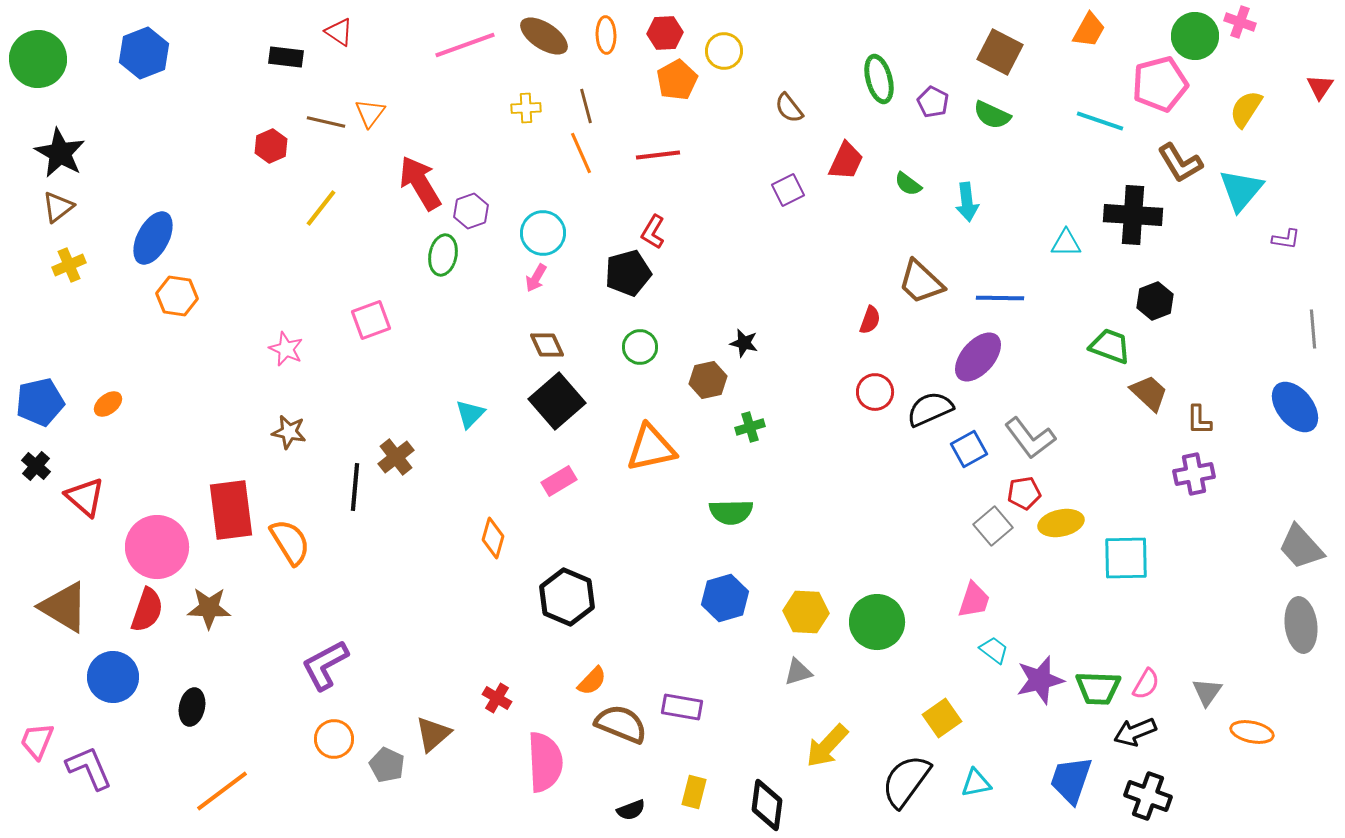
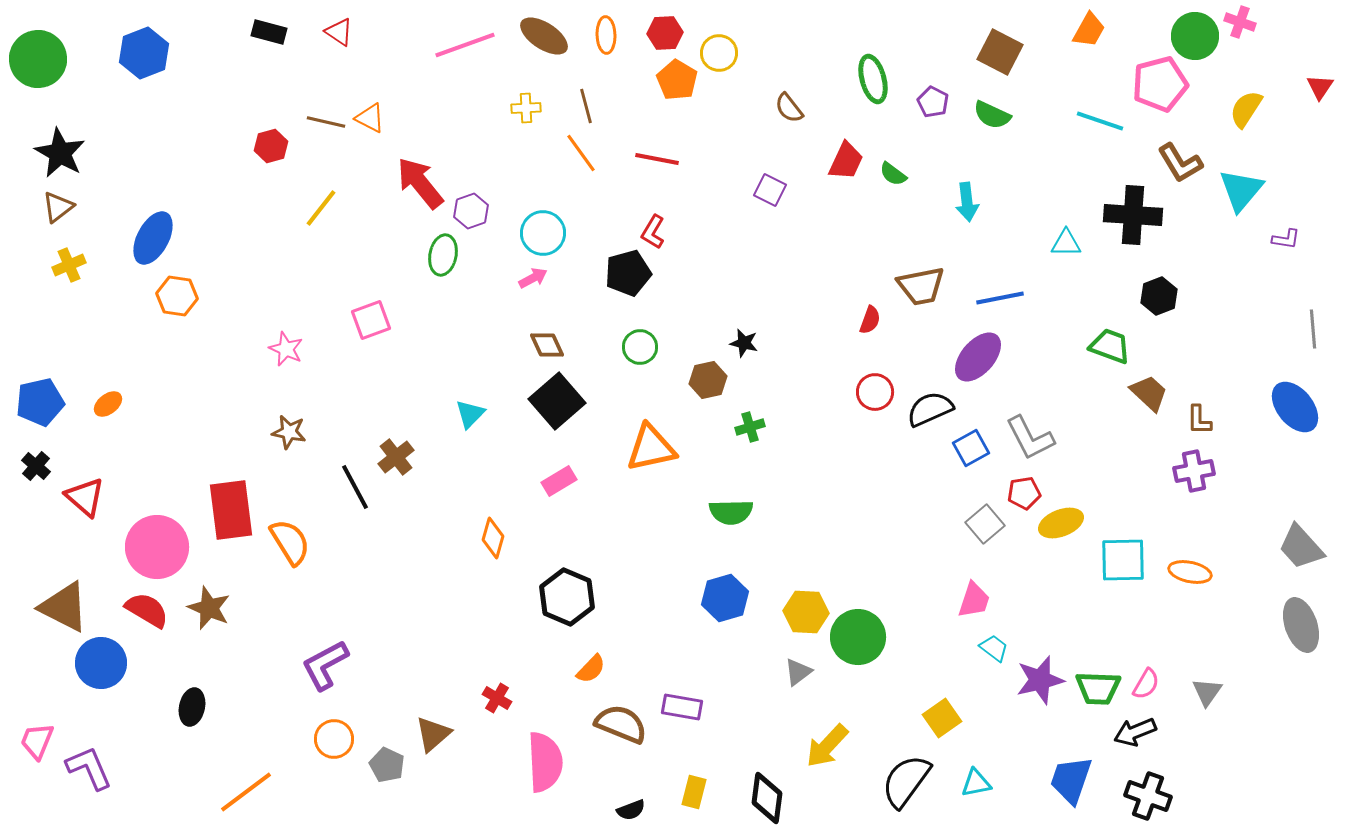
yellow circle at (724, 51): moved 5 px left, 2 px down
black rectangle at (286, 57): moved 17 px left, 25 px up; rotated 8 degrees clockwise
green ellipse at (879, 79): moved 6 px left
orange pentagon at (677, 80): rotated 12 degrees counterclockwise
orange triangle at (370, 113): moved 5 px down; rotated 40 degrees counterclockwise
red hexagon at (271, 146): rotated 8 degrees clockwise
orange line at (581, 153): rotated 12 degrees counterclockwise
red line at (658, 155): moved 1 px left, 4 px down; rotated 18 degrees clockwise
red arrow at (420, 183): rotated 8 degrees counterclockwise
green semicircle at (908, 184): moved 15 px left, 10 px up
purple square at (788, 190): moved 18 px left; rotated 36 degrees counterclockwise
pink arrow at (536, 278): moved 3 px left; rotated 148 degrees counterclockwise
brown trapezoid at (921, 282): moved 4 px down; rotated 54 degrees counterclockwise
blue line at (1000, 298): rotated 12 degrees counterclockwise
black hexagon at (1155, 301): moved 4 px right, 5 px up
gray L-shape at (1030, 438): rotated 10 degrees clockwise
blue square at (969, 449): moved 2 px right, 1 px up
purple cross at (1194, 474): moved 3 px up
black line at (355, 487): rotated 33 degrees counterclockwise
yellow ellipse at (1061, 523): rotated 9 degrees counterclockwise
gray square at (993, 526): moved 8 px left, 2 px up
cyan square at (1126, 558): moved 3 px left, 2 px down
brown triangle at (64, 607): rotated 4 degrees counterclockwise
brown star at (209, 608): rotated 21 degrees clockwise
red semicircle at (147, 610): rotated 78 degrees counterclockwise
green circle at (877, 622): moved 19 px left, 15 px down
gray ellipse at (1301, 625): rotated 12 degrees counterclockwise
cyan trapezoid at (994, 650): moved 2 px up
gray triangle at (798, 672): rotated 20 degrees counterclockwise
blue circle at (113, 677): moved 12 px left, 14 px up
orange semicircle at (592, 681): moved 1 px left, 12 px up
orange ellipse at (1252, 732): moved 62 px left, 160 px up
orange line at (222, 791): moved 24 px right, 1 px down
black diamond at (767, 805): moved 7 px up
